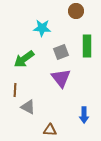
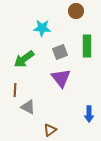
gray square: moved 1 px left
blue arrow: moved 5 px right, 1 px up
brown triangle: rotated 40 degrees counterclockwise
